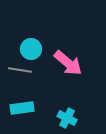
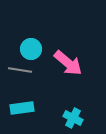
cyan cross: moved 6 px right
